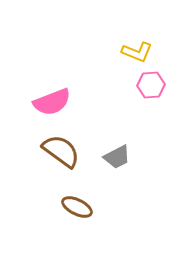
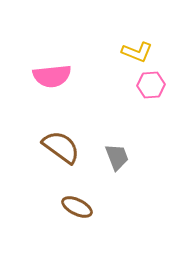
pink semicircle: moved 26 px up; rotated 15 degrees clockwise
brown semicircle: moved 4 px up
gray trapezoid: rotated 84 degrees counterclockwise
